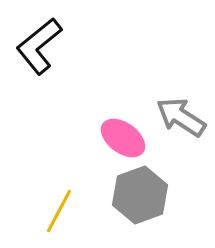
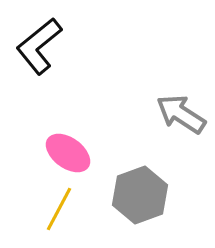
gray arrow: moved 3 px up
pink ellipse: moved 55 px left, 15 px down
yellow line: moved 2 px up
